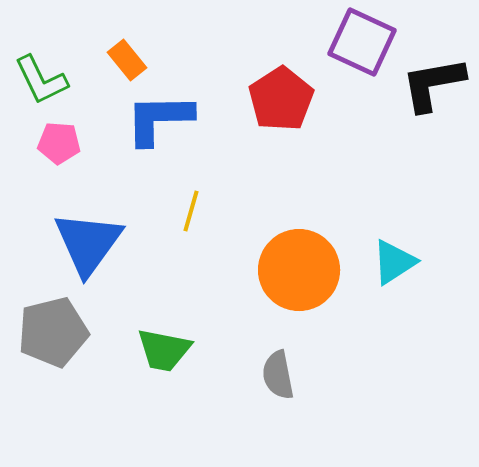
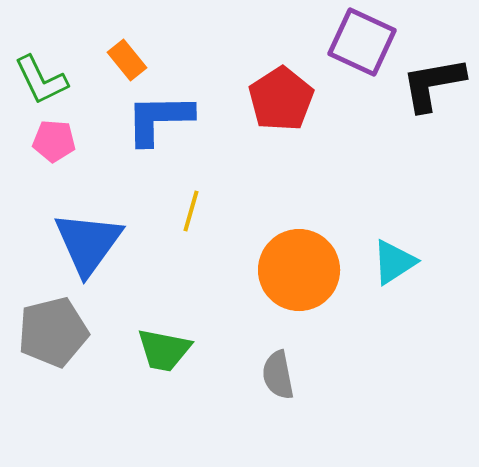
pink pentagon: moved 5 px left, 2 px up
